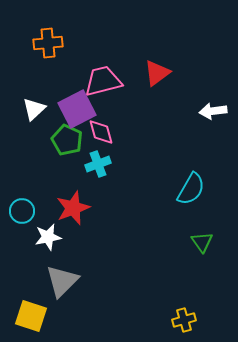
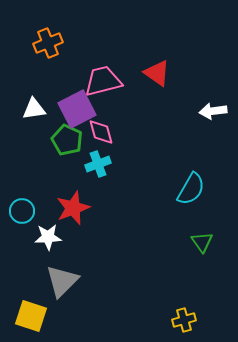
orange cross: rotated 16 degrees counterclockwise
red triangle: rotated 48 degrees counterclockwise
white triangle: rotated 35 degrees clockwise
white star: rotated 8 degrees clockwise
